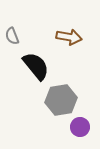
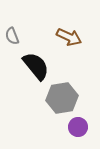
brown arrow: rotated 15 degrees clockwise
gray hexagon: moved 1 px right, 2 px up
purple circle: moved 2 px left
